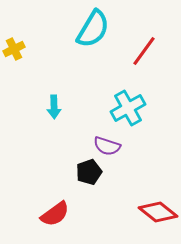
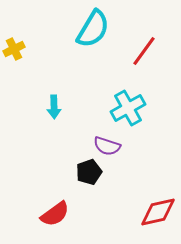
red diamond: rotated 51 degrees counterclockwise
